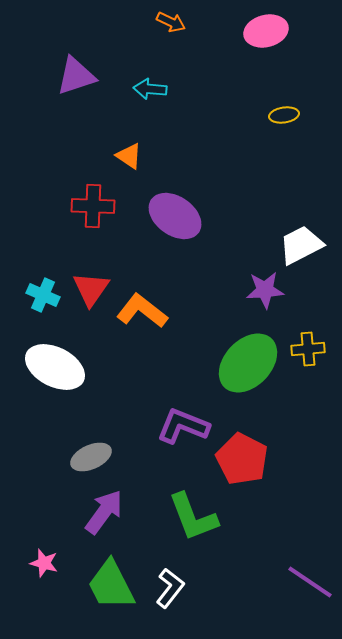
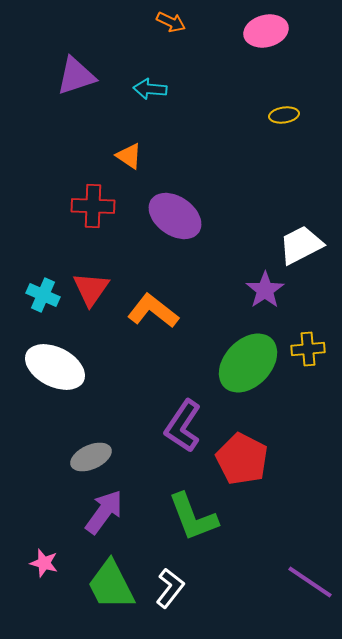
purple star: rotated 30 degrees counterclockwise
orange L-shape: moved 11 px right
purple L-shape: rotated 78 degrees counterclockwise
